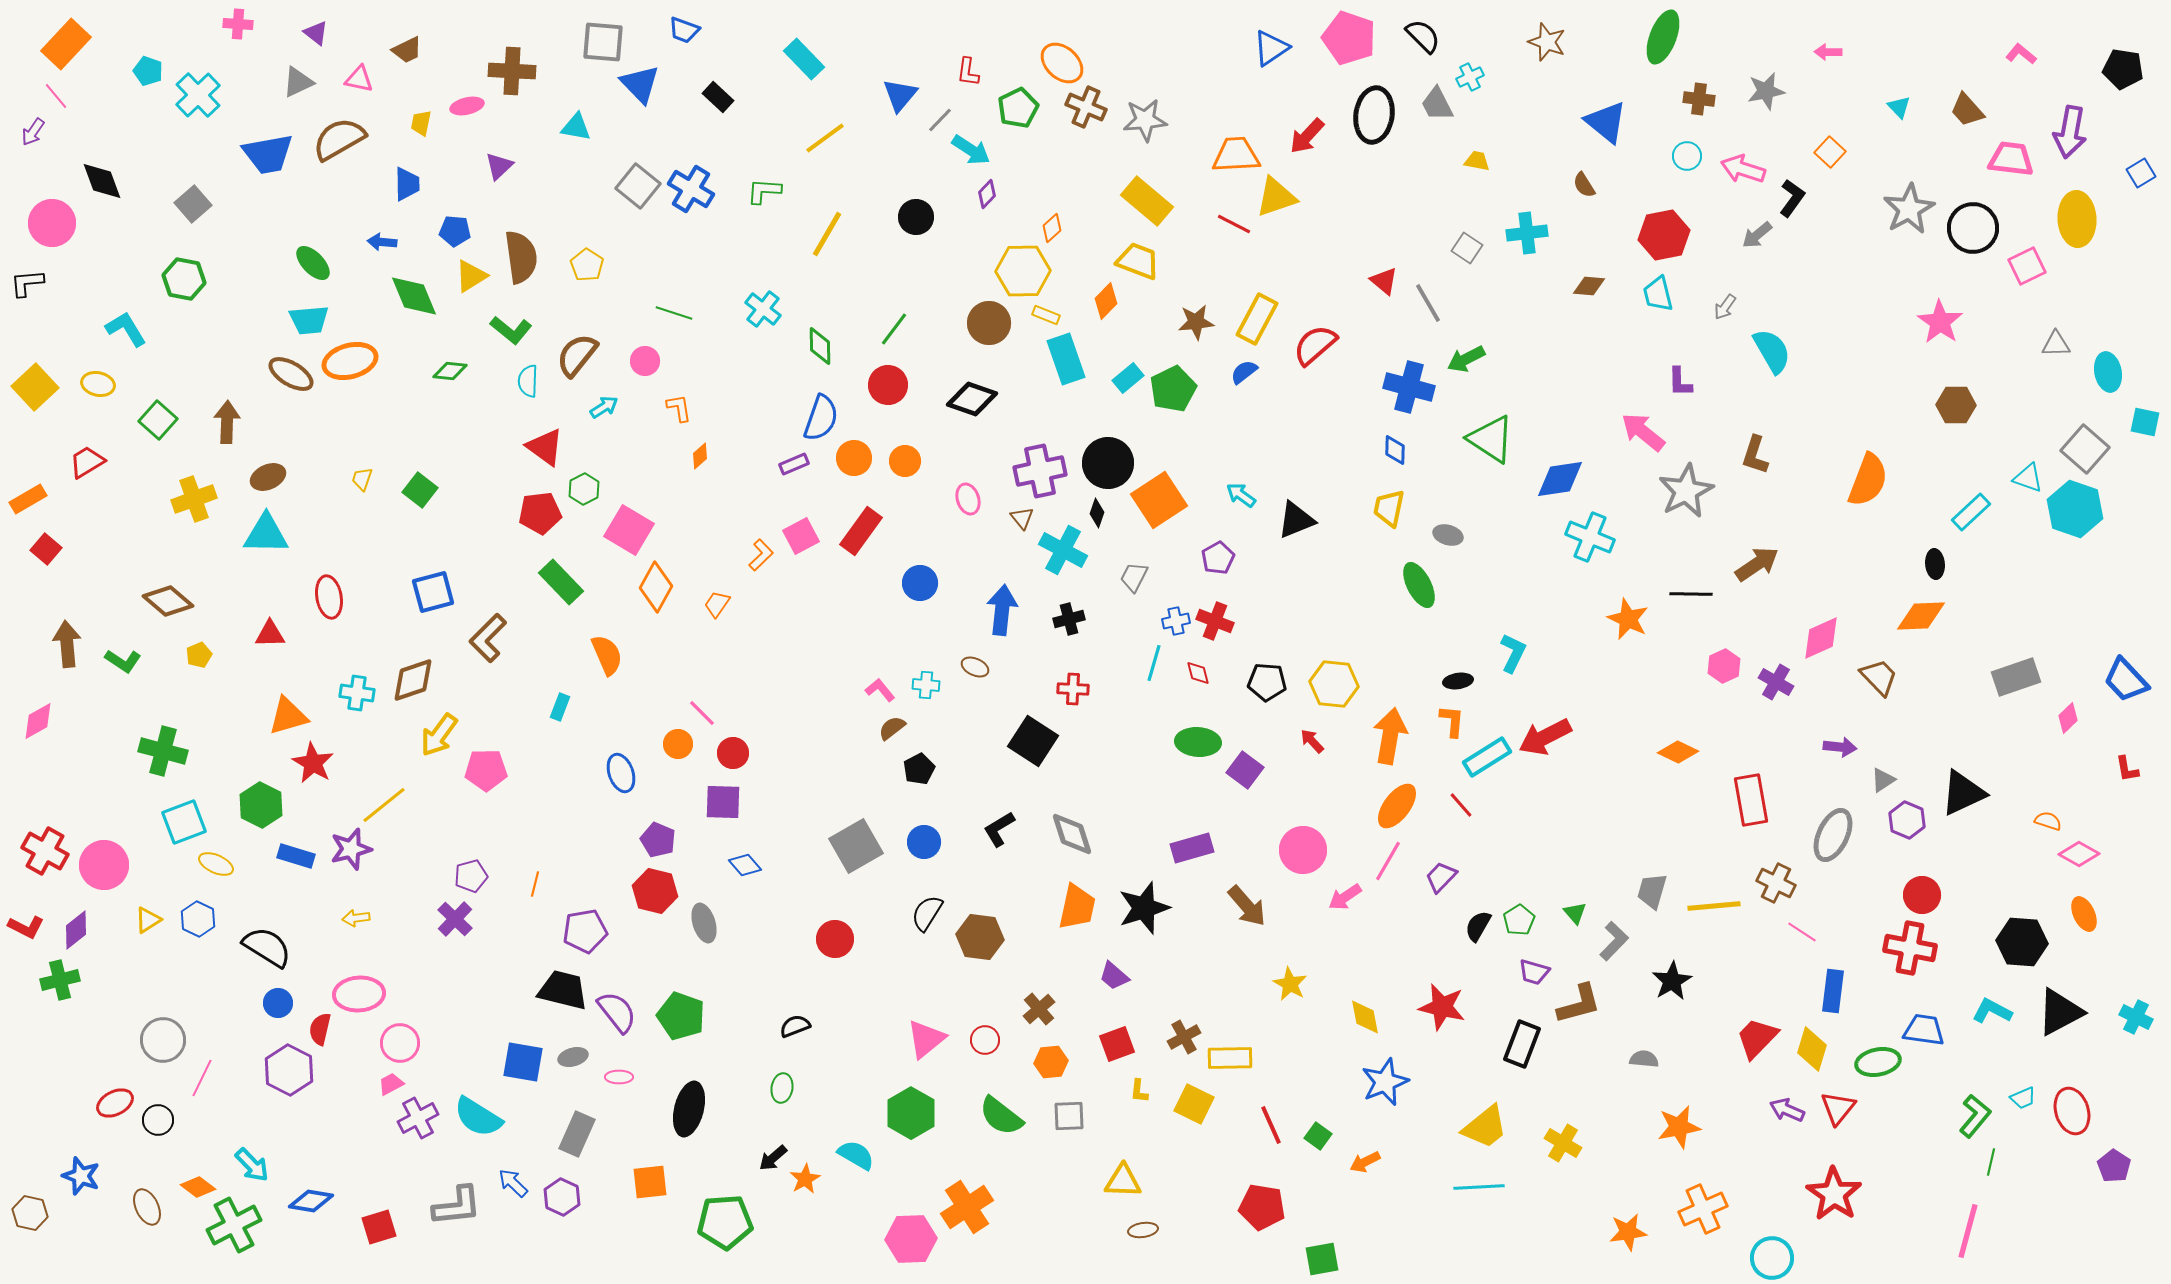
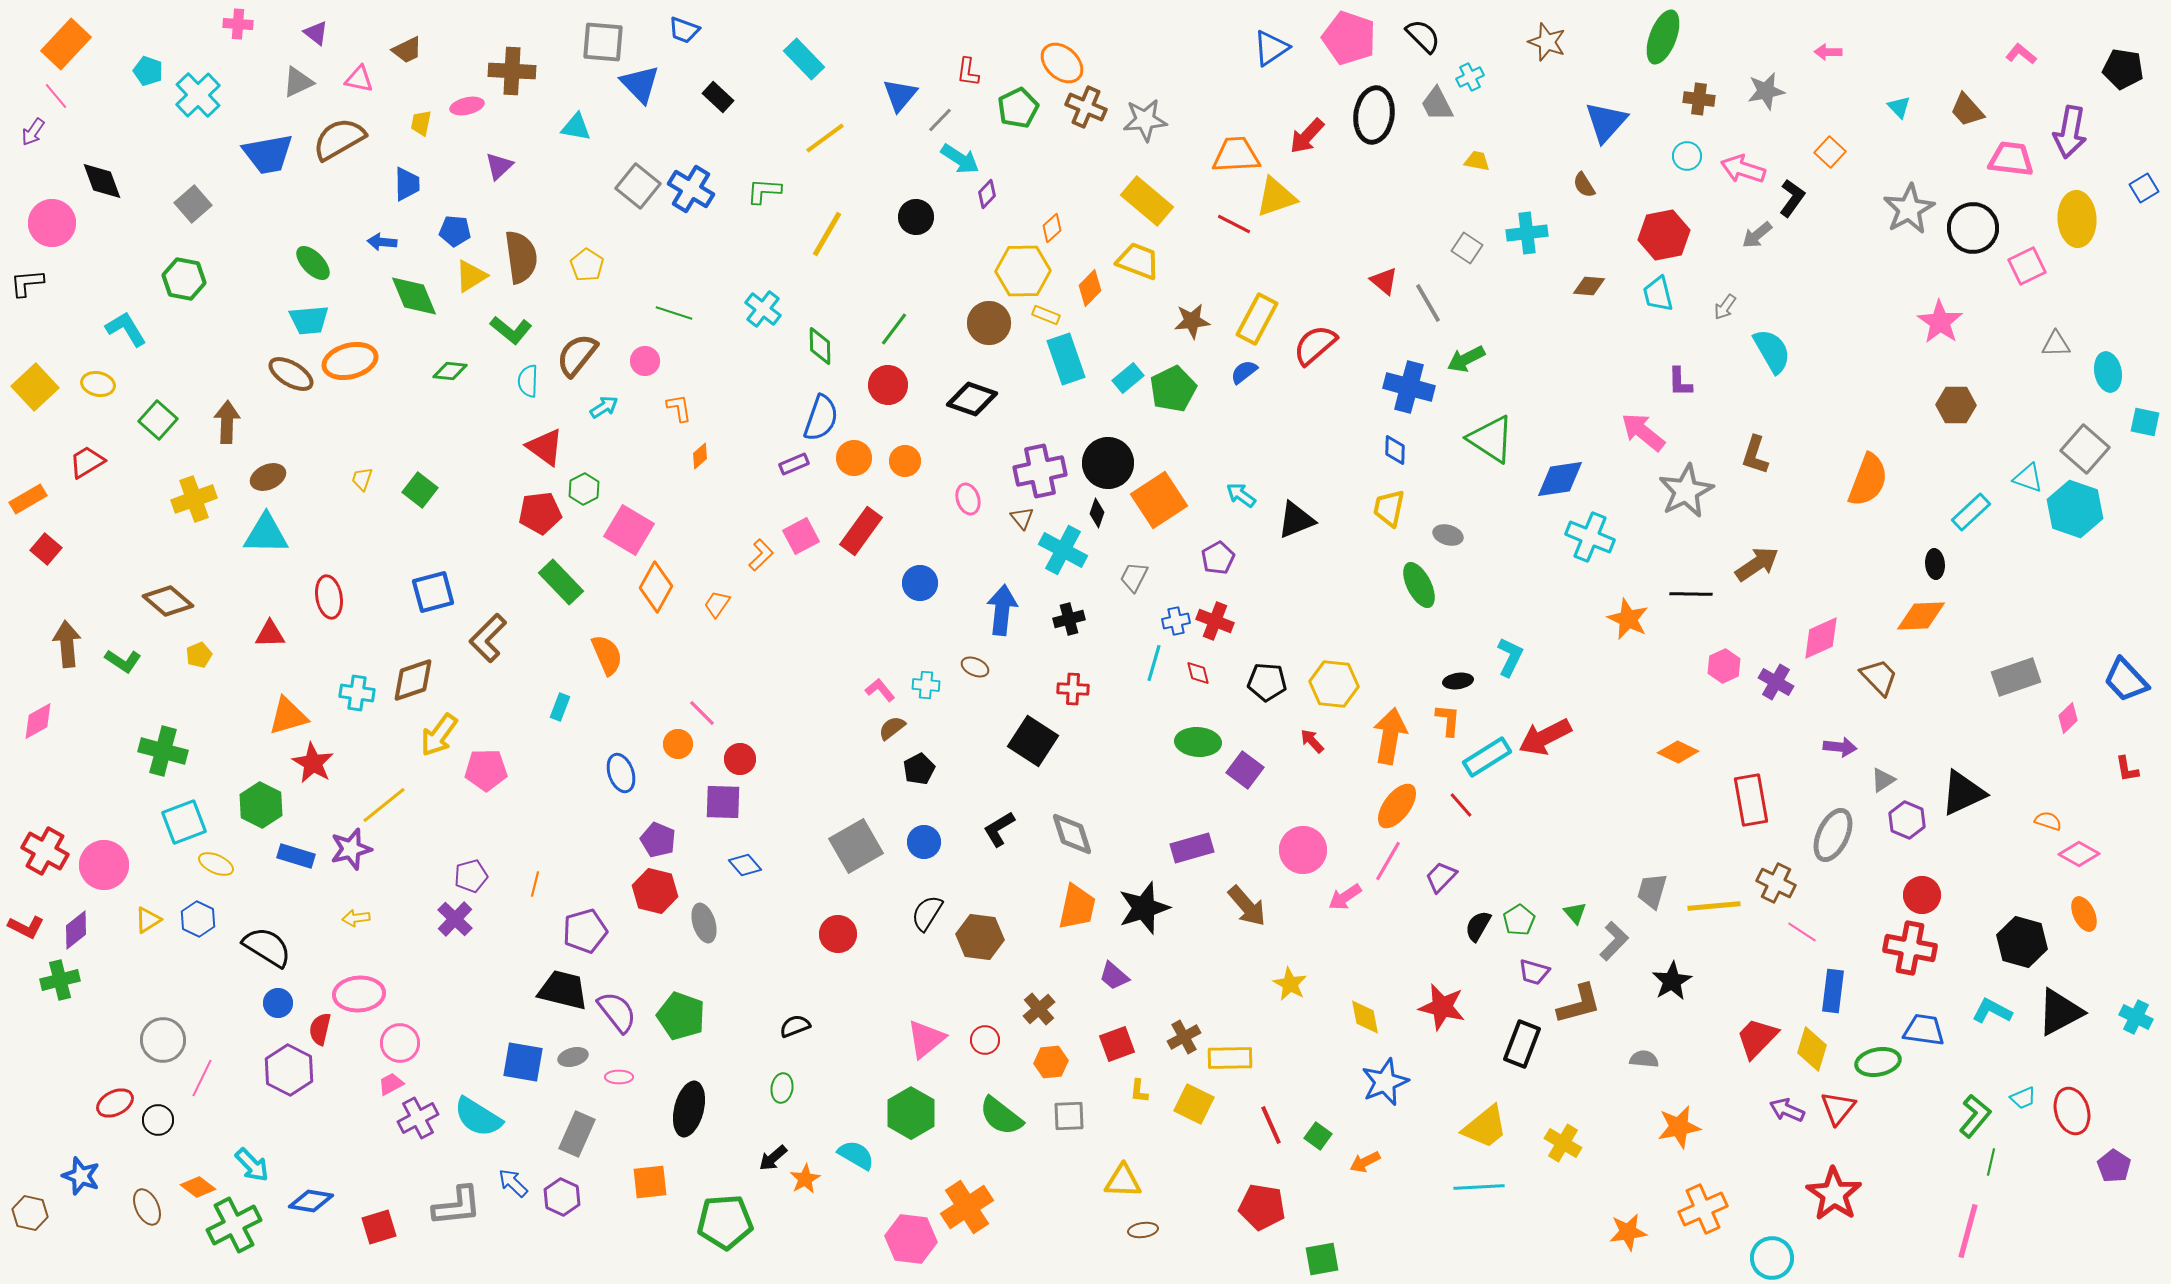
blue triangle at (1606, 122): rotated 33 degrees clockwise
cyan arrow at (971, 150): moved 11 px left, 9 px down
blue square at (2141, 173): moved 3 px right, 15 px down
orange diamond at (1106, 301): moved 16 px left, 13 px up
brown star at (1196, 322): moved 4 px left, 1 px up
cyan L-shape at (1513, 653): moved 3 px left, 4 px down
orange L-shape at (1452, 721): moved 4 px left, 1 px up
red circle at (733, 753): moved 7 px right, 6 px down
purple pentagon at (585, 931): rotated 6 degrees counterclockwise
red circle at (835, 939): moved 3 px right, 5 px up
black hexagon at (2022, 942): rotated 12 degrees clockwise
pink hexagon at (911, 1239): rotated 9 degrees clockwise
